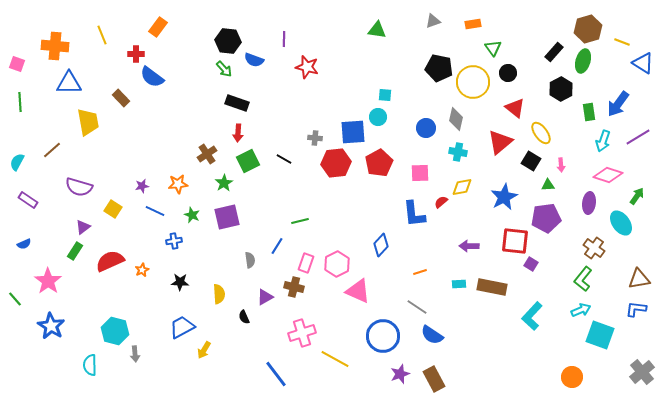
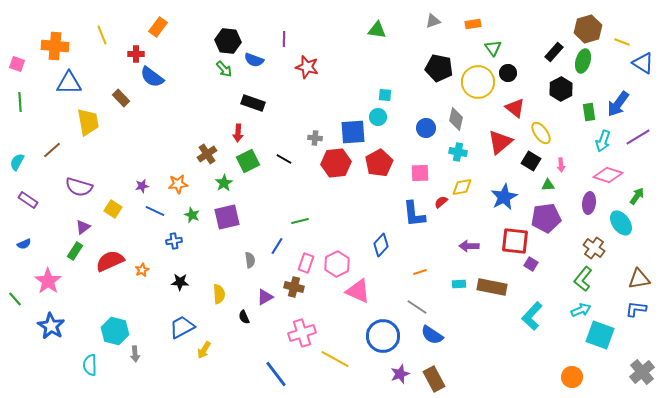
yellow circle at (473, 82): moved 5 px right
black rectangle at (237, 103): moved 16 px right
